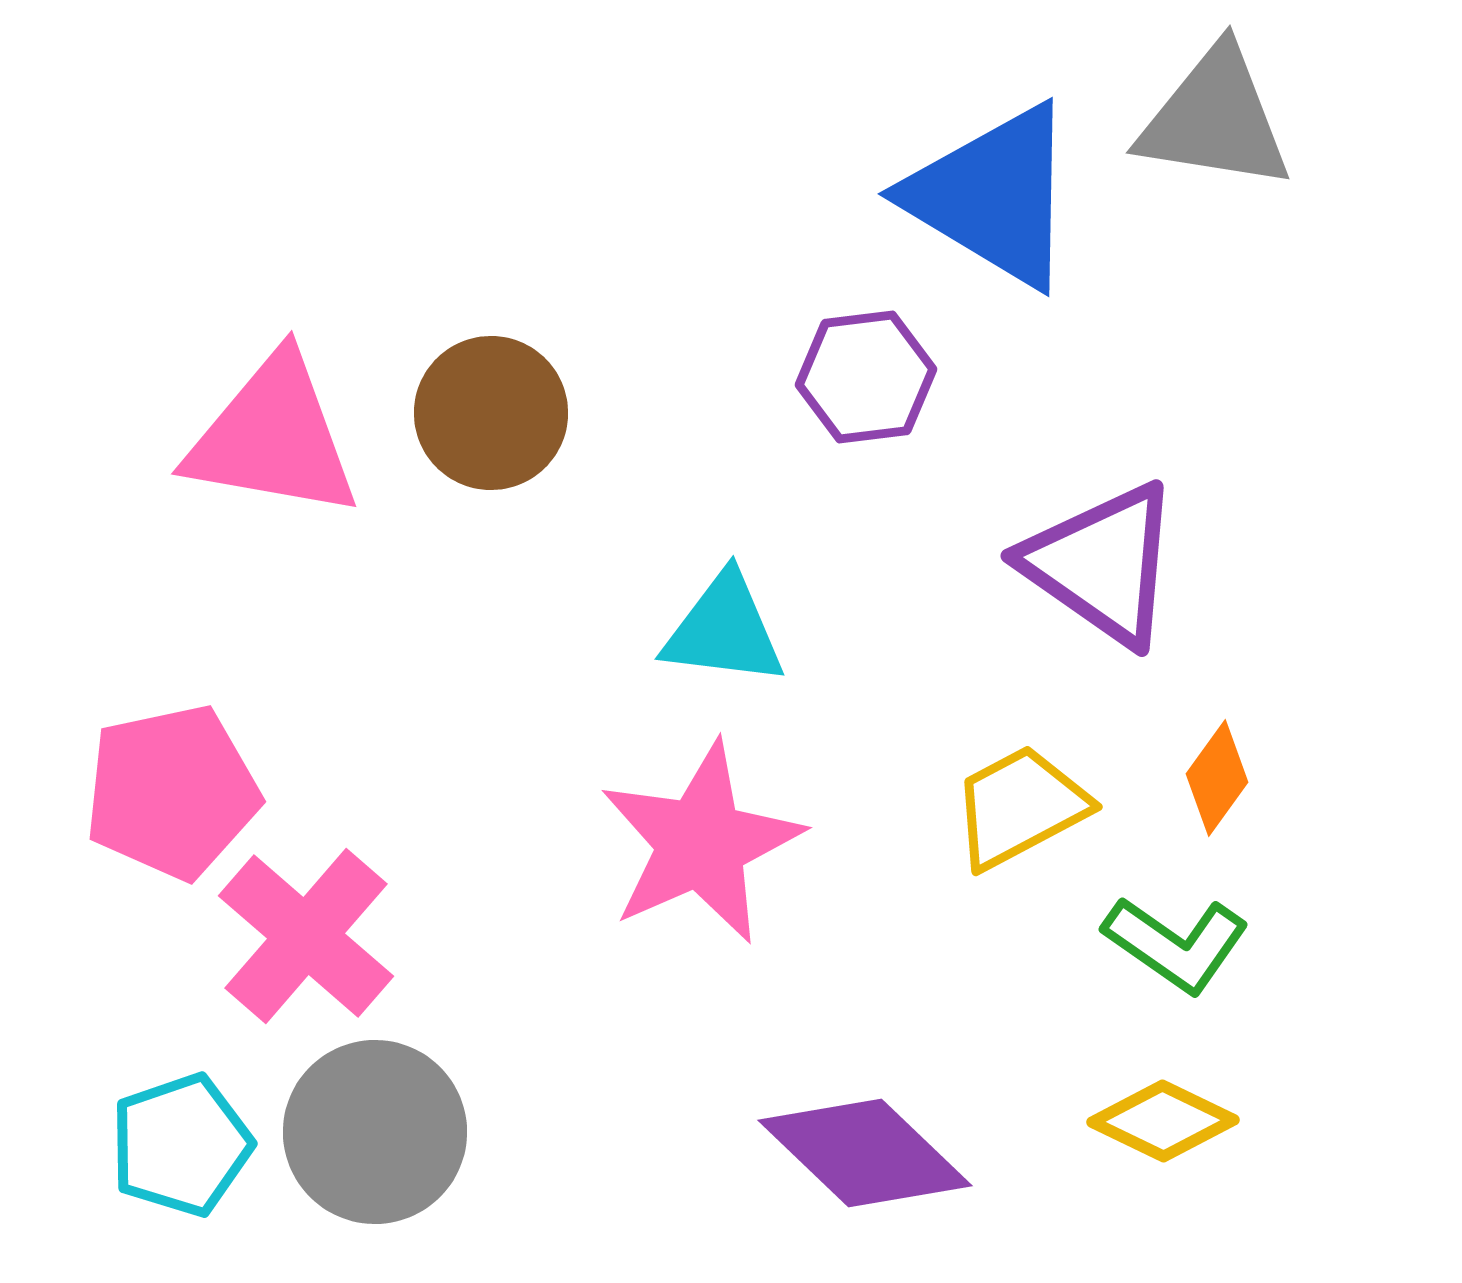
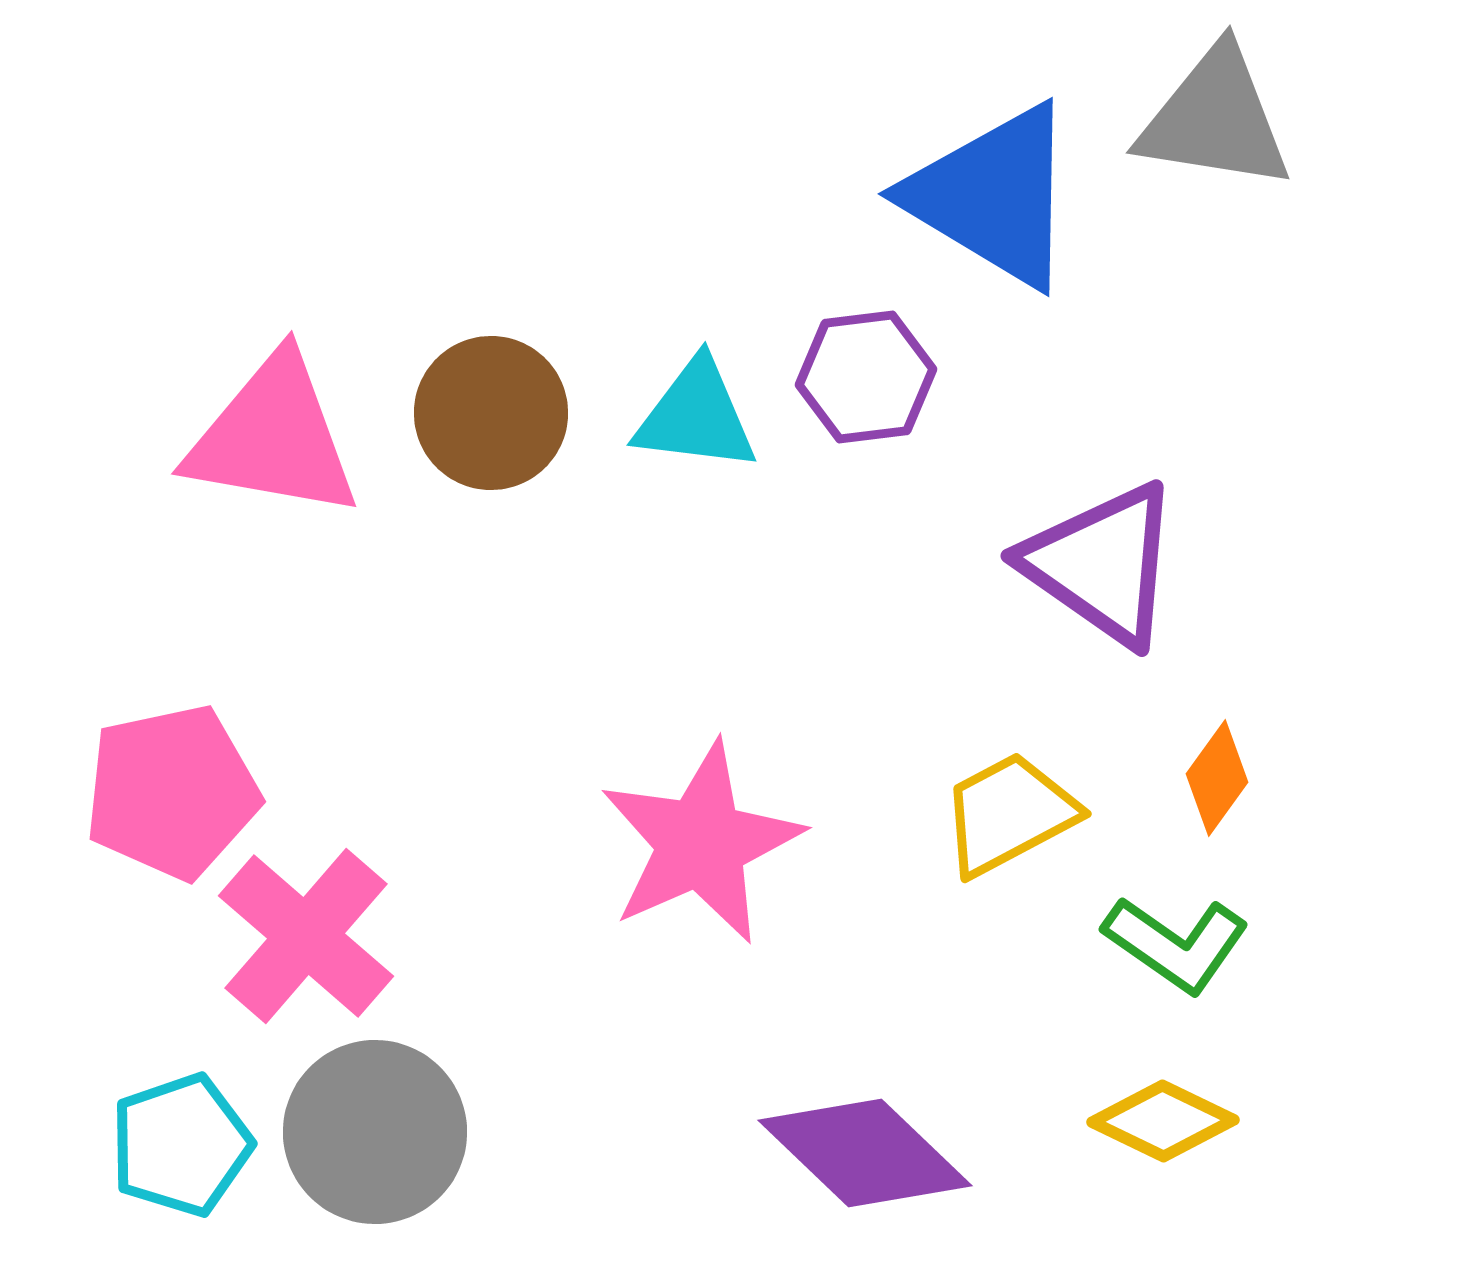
cyan triangle: moved 28 px left, 214 px up
yellow trapezoid: moved 11 px left, 7 px down
